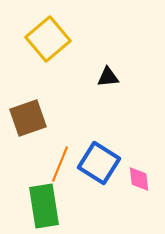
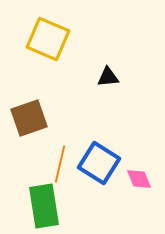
yellow square: rotated 27 degrees counterclockwise
brown square: moved 1 px right
orange line: rotated 9 degrees counterclockwise
pink diamond: rotated 16 degrees counterclockwise
